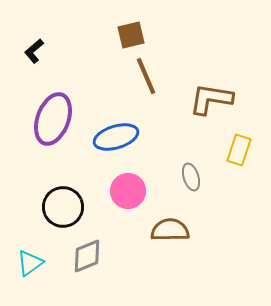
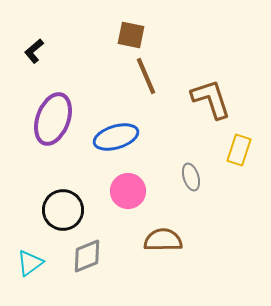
brown square: rotated 24 degrees clockwise
brown L-shape: rotated 63 degrees clockwise
black circle: moved 3 px down
brown semicircle: moved 7 px left, 10 px down
